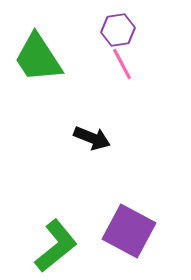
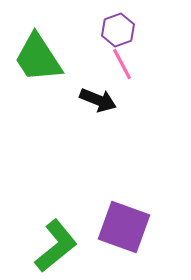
purple hexagon: rotated 12 degrees counterclockwise
black arrow: moved 6 px right, 38 px up
purple square: moved 5 px left, 4 px up; rotated 8 degrees counterclockwise
